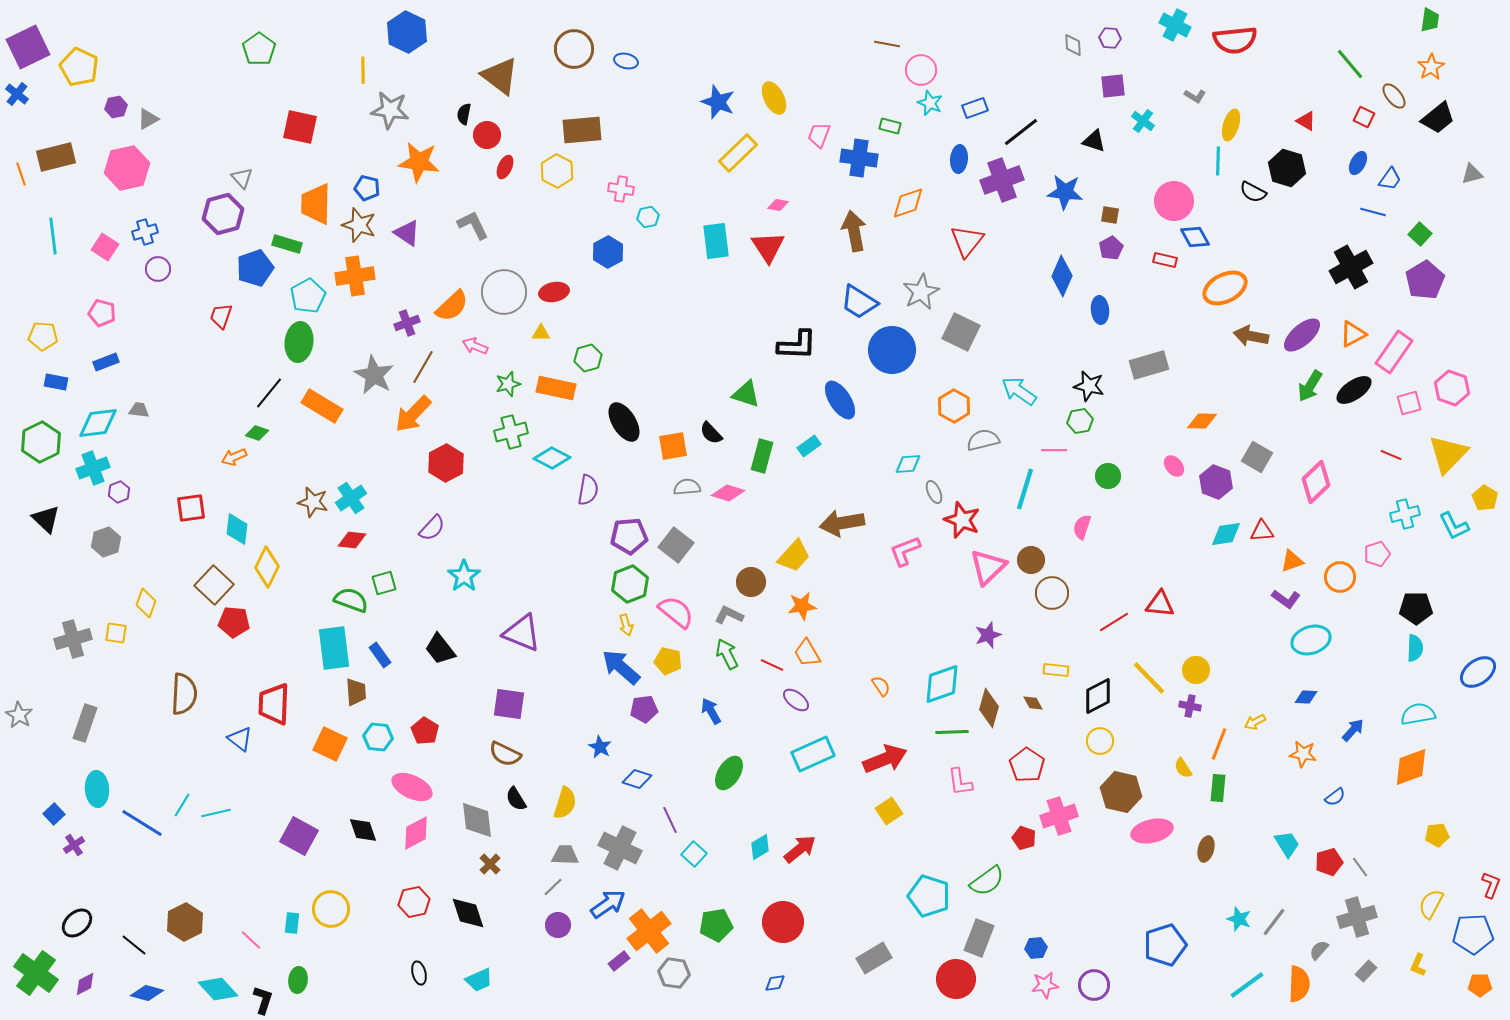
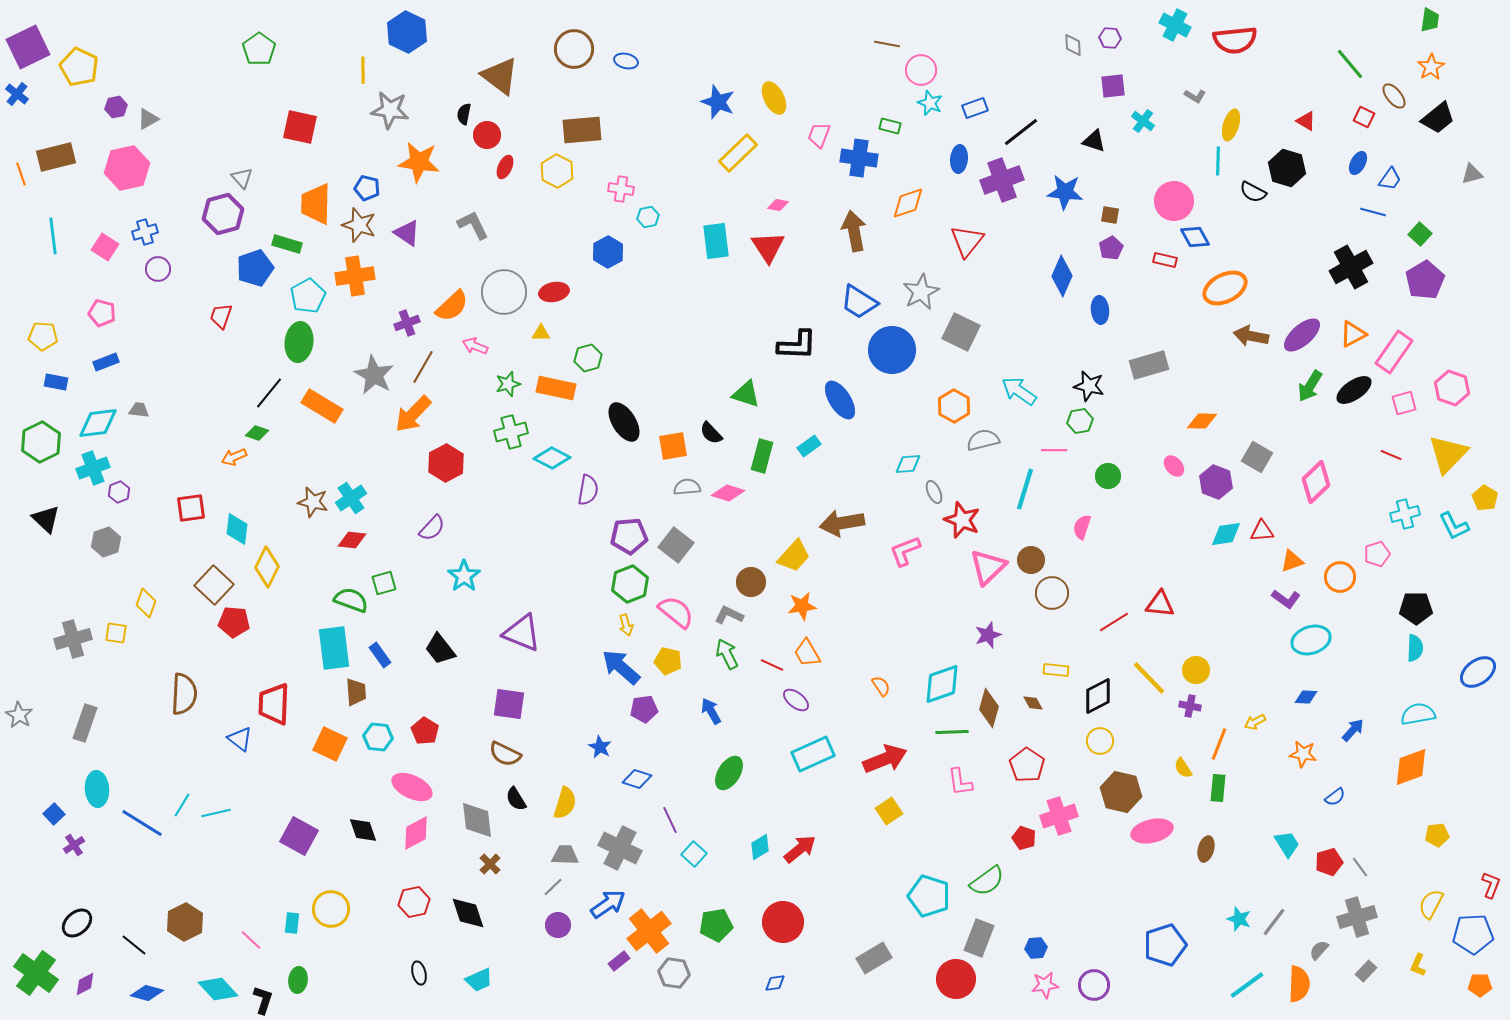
pink square at (1409, 403): moved 5 px left
